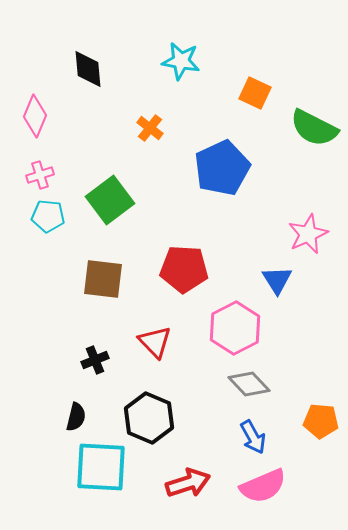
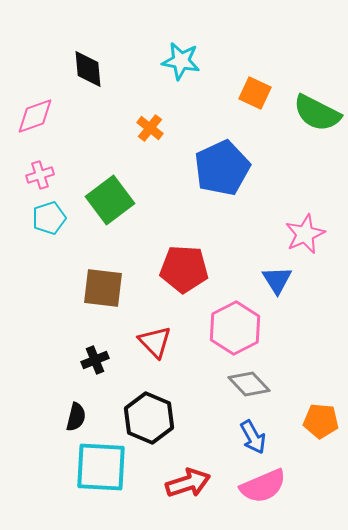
pink diamond: rotated 48 degrees clockwise
green semicircle: moved 3 px right, 15 px up
cyan pentagon: moved 1 px right, 2 px down; rotated 24 degrees counterclockwise
pink star: moved 3 px left
brown square: moved 9 px down
